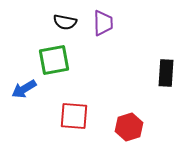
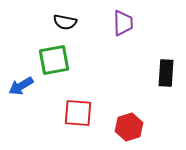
purple trapezoid: moved 20 px right
blue arrow: moved 3 px left, 3 px up
red square: moved 4 px right, 3 px up
